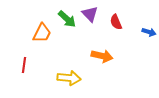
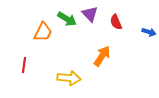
green arrow: rotated 12 degrees counterclockwise
orange trapezoid: moved 1 px right, 1 px up
orange arrow: rotated 70 degrees counterclockwise
